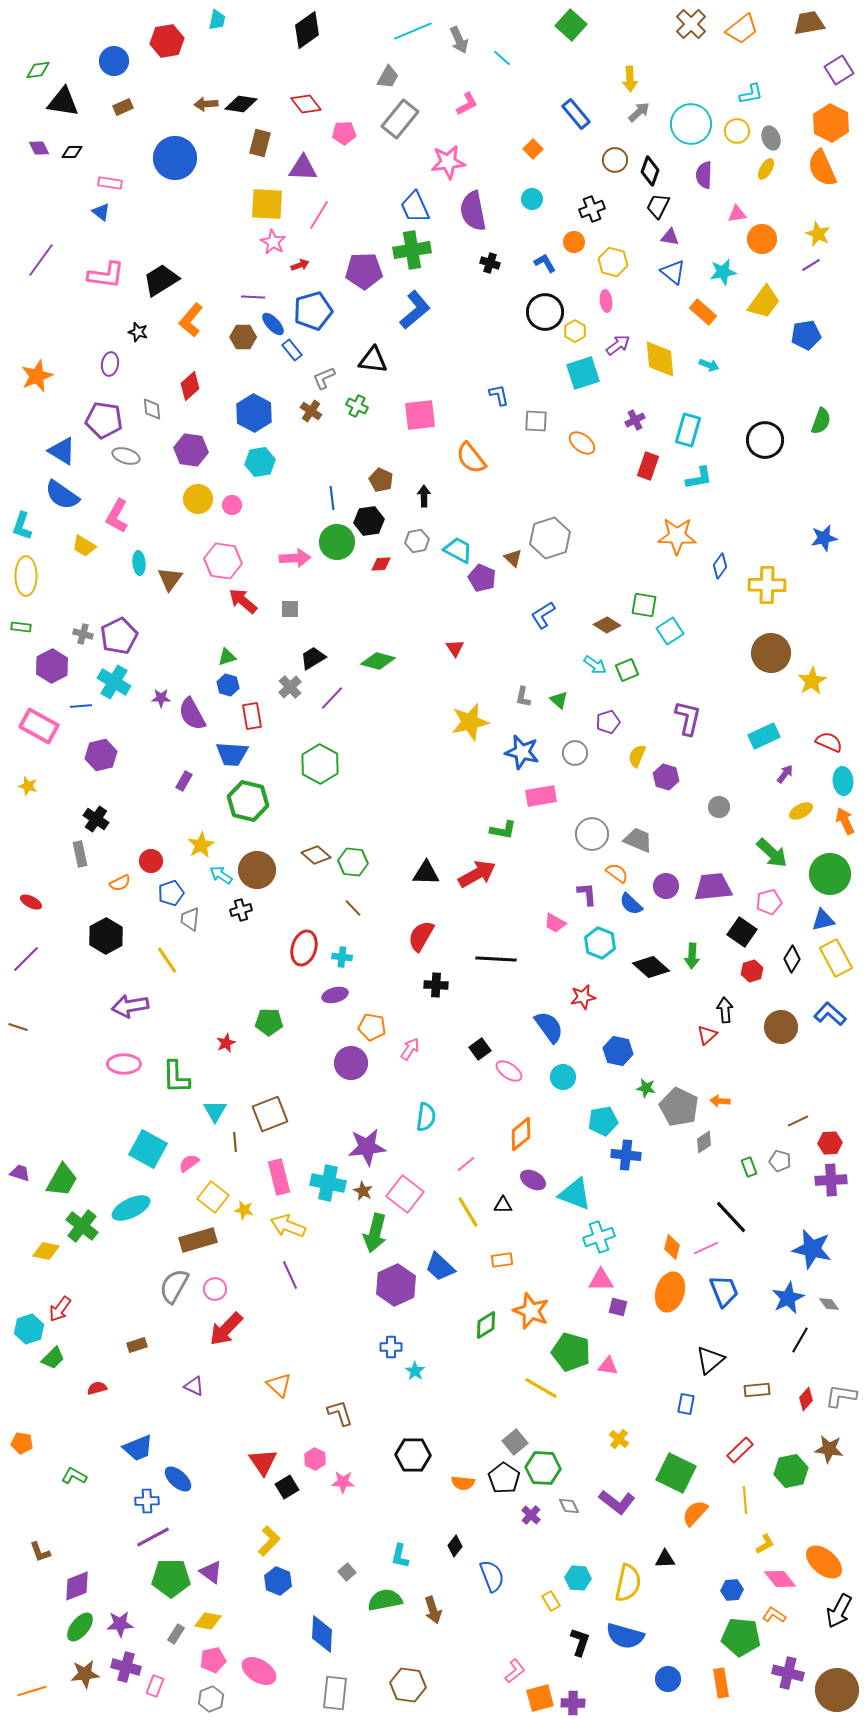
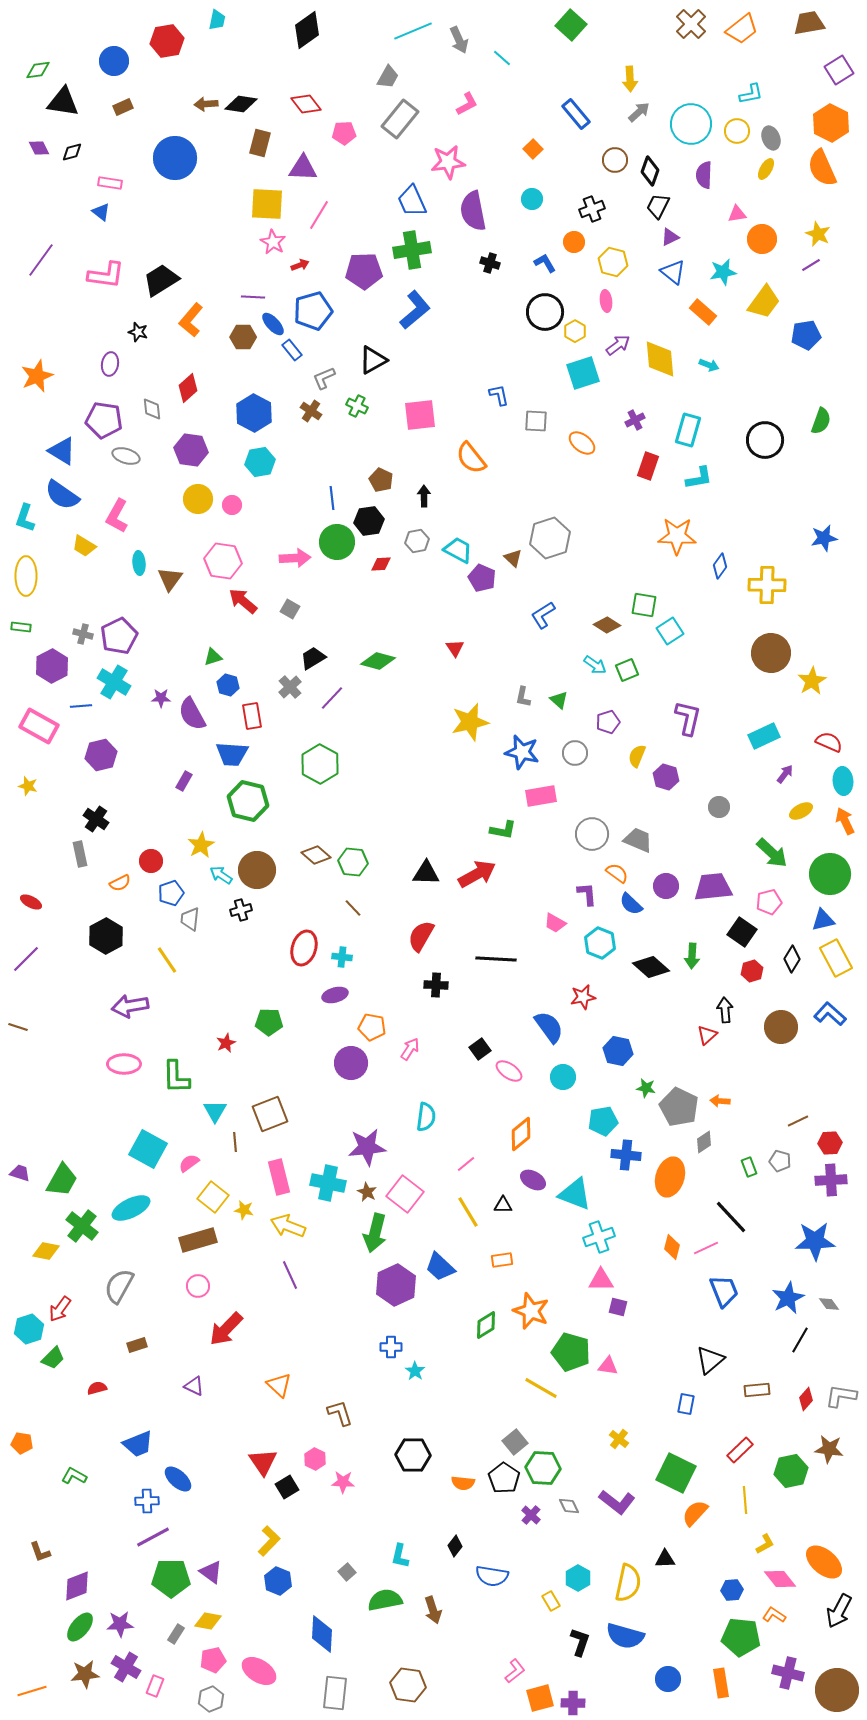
black diamond at (72, 152): rotated 15 degrees counterclockwise
blue trapezoid at (415, 207): moved 3 px left, 6 px up
purple triangle at (670, 237): rotated 36 degrees counterclockwise
black triangle at (373, 360): rotated 36 degrees counterclockwise
red diamond at (190, 386): moved 2 px left, 2 px down
cyan L-shape at (22, 526): moved 3 px right, 8 px up
gray square at (290, 609): rotated 30 degrees clockwise
green triangle at (227, 657): moved 14 px left
brown star at (363, 1191): moved 4 px right, 1 px down
blue star at (812, 1249): moved 3 px right, 8 px up; rotated 15 degrees counterclockwise
gray semicircle at (174, 1286): moved 55 px left
pink circle at (215, 1289): moved 17 px left, 3 px up
orange ellipse at (670, 1292): moved 115 px up
blue trapezoid at (138, 1448): moved 4 px up
blue semicircle at (492, 1576): rotated 120 degrees clockwise
cyan hexagon at (578, 1578): rotated 25 degrees clockwise
purple cross at (126, 1667): rotated 16 degrees clockwise
